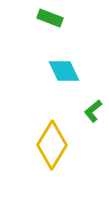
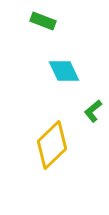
green rectangle: moved 7 px left, 3 px down
yellow diamond: rotated 15 degrees clockwise
